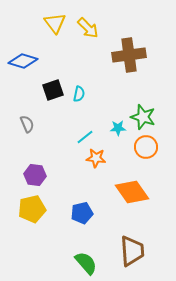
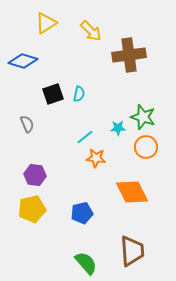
yellow triangle: moved 9 px left; rotated 35 degrees clockwise
yellow arrow: moved 3 px right, 3 px down
black square: moved 4 px down
orange diamond: rotated 8 degrees clockwise
